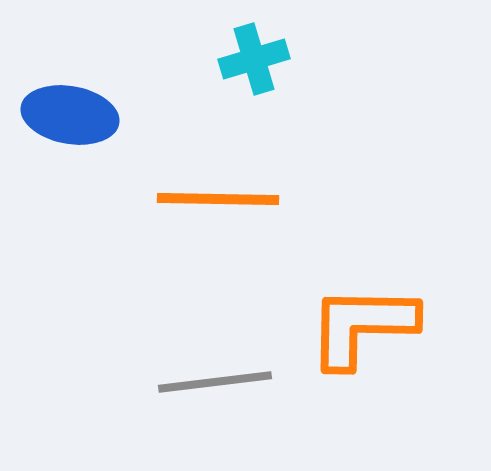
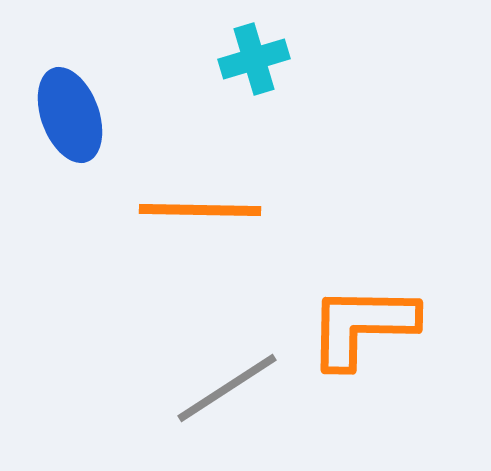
blue ellipse: rotated 60 degrees clockwise
orange line: moved 18 px left, 11 px down
gray line: moved 12 px right, 6 px down; rotated 26 degrees counterclockwise
